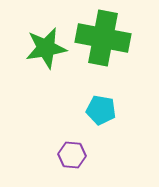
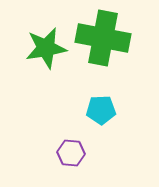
cyan pentagon: rotated 12 degrees counterclockwise
purple hexagon: moved 1 px left, 2 px up
